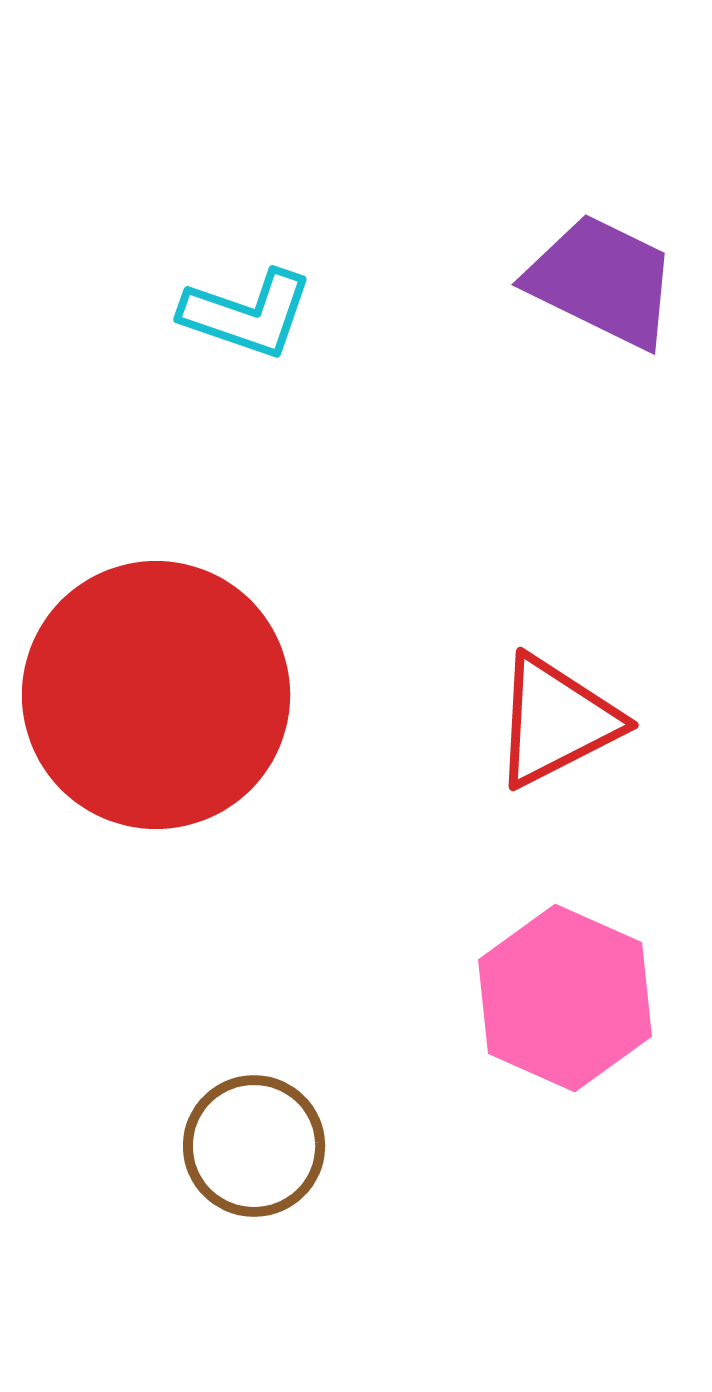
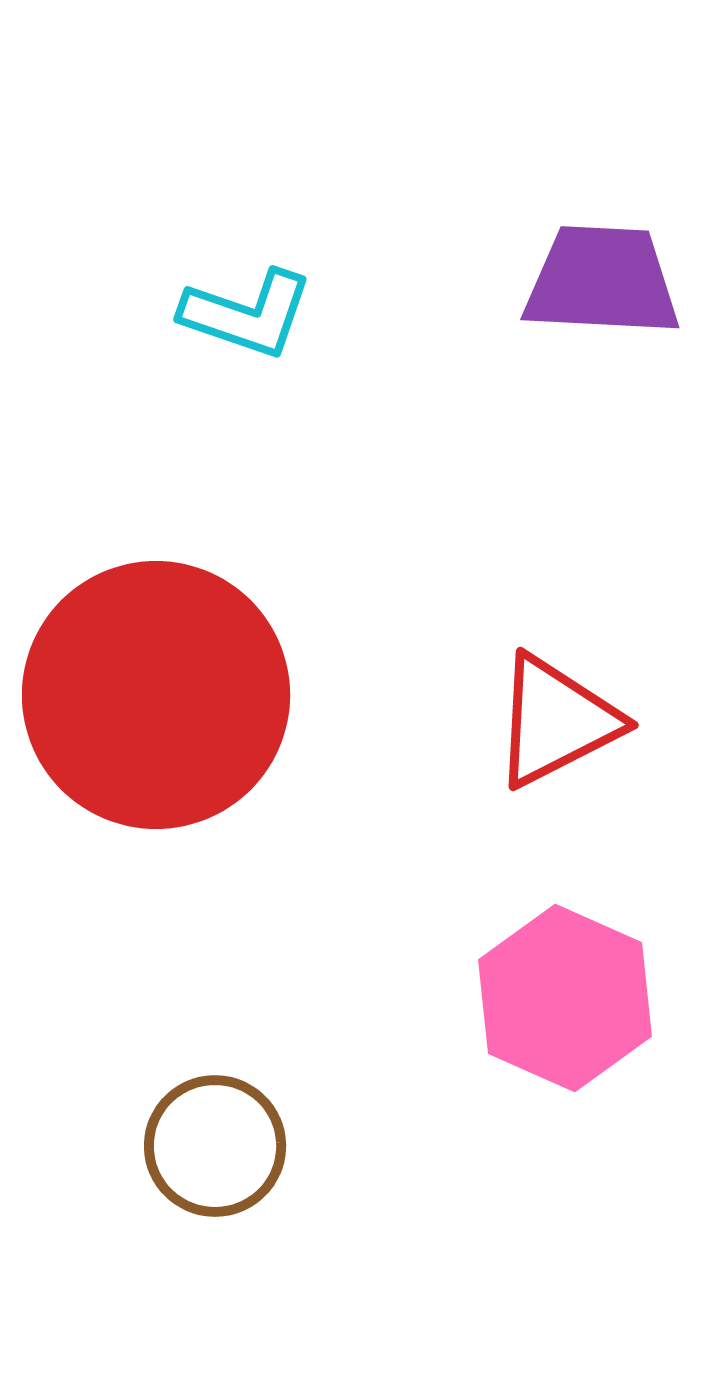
purple trapezoid: rotated 23 degrees counterclockwise
brown circle: moved 39 px left
